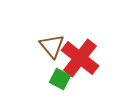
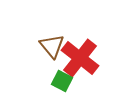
green square: moved 2 px right, 2 px down
